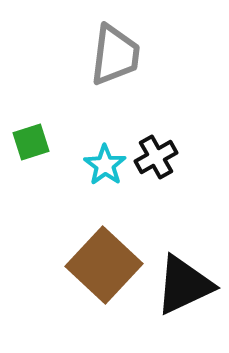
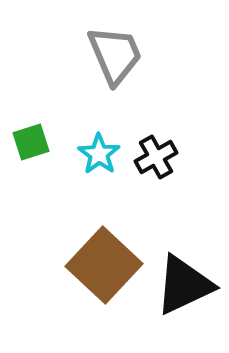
gray trapezoid: rotated 30 degrees counterclockwise
cyan star: moved 6 px left, 11 px up
